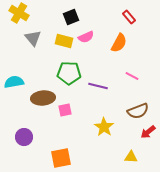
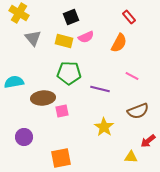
purple line: moved 2 px right, 3 px down
pink square: moved 3 px left, 1 px down
red arrow: moved 9 px down
